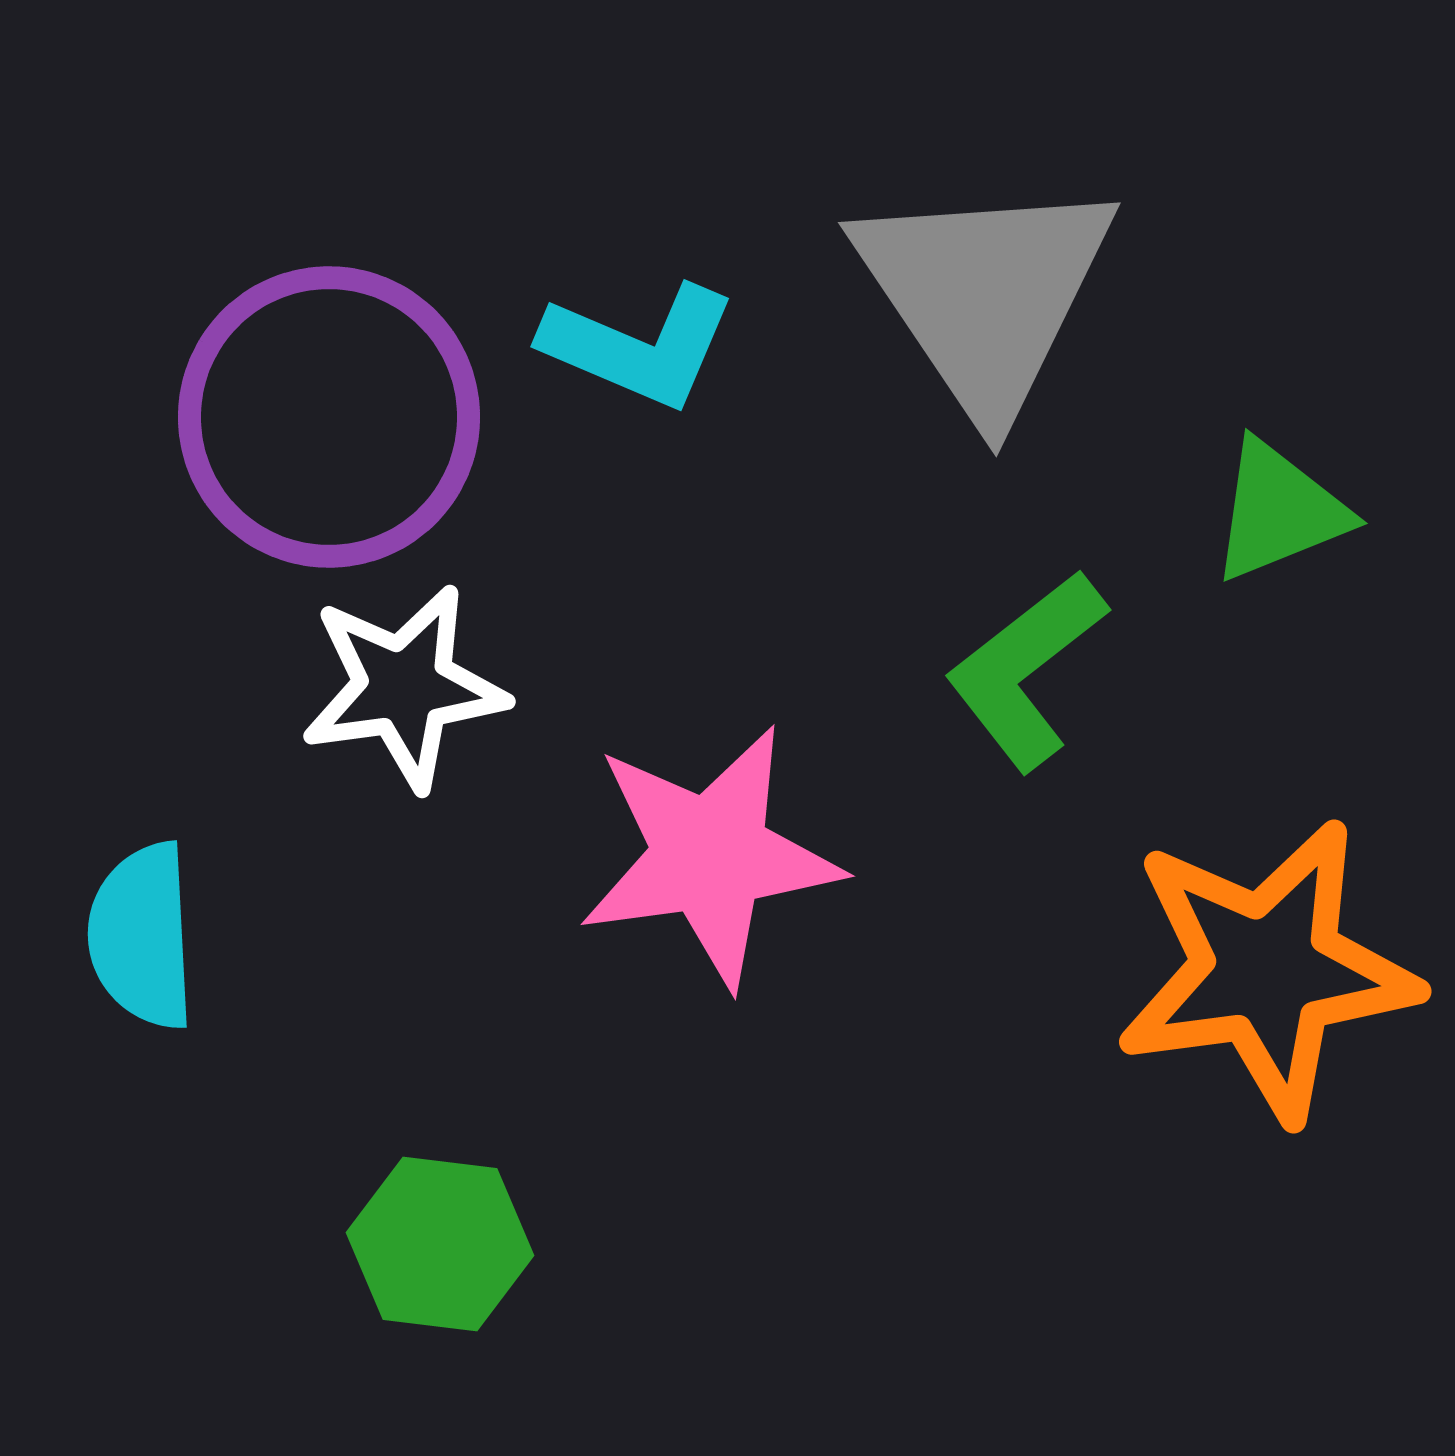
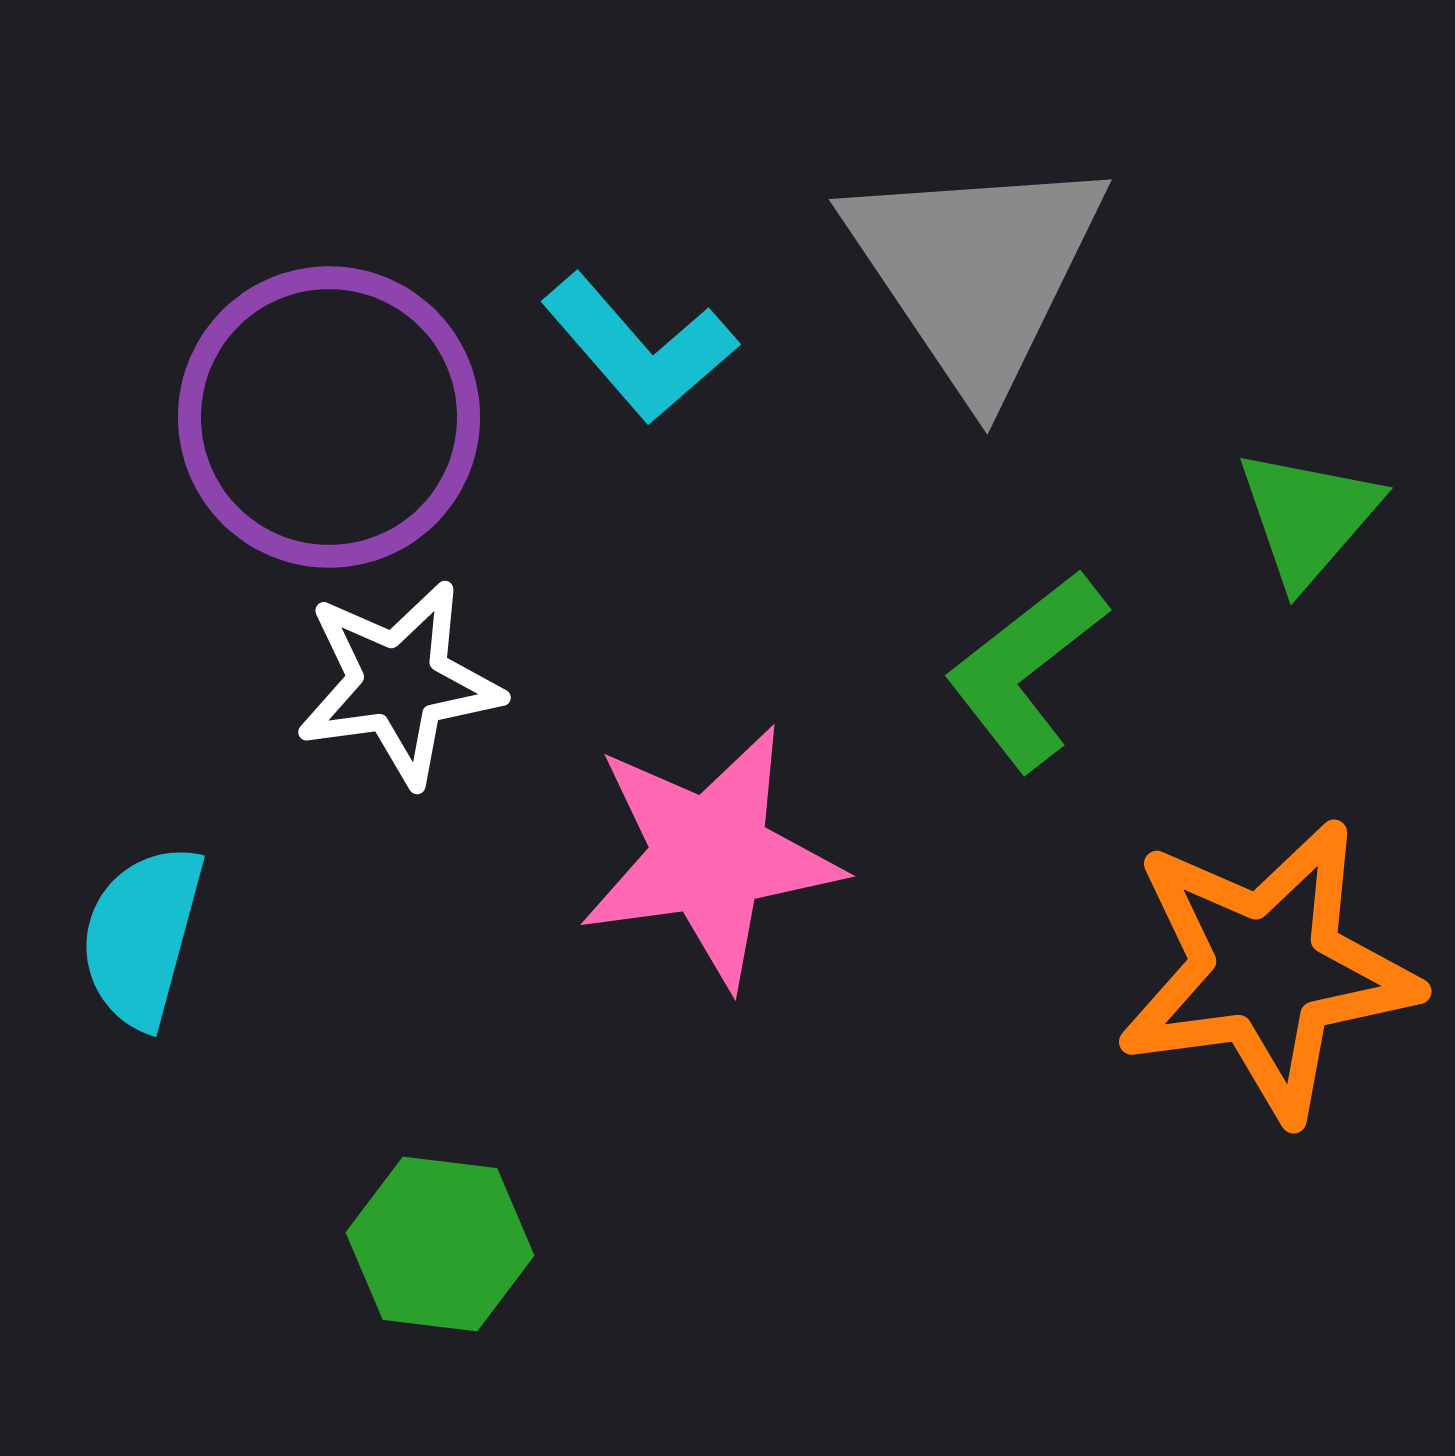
gray triangle: moved 9 px left, 23 px up
cyan L-shape: moved 2 px down; rotated 26 degrees clockwise
green triangle: moved 29 px right, 6 px down; rotated 27 degrees counterclockwise
white star: moved 5 px left, 4 px up
cyan semicircle: rotated 18 degrees clockwise
